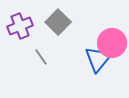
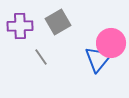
gray square: rotated 15 degrees clockwise
purple cross: rotated 20 degrees clockwise
pink circle: moved 1 px left
